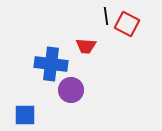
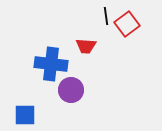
red square: rotated 25 degrees clockwise
